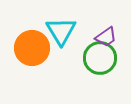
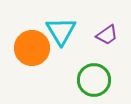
purple trapezoid: moved 1 px right, 2 px up
green circle: moved 6 px left, 22 px down
